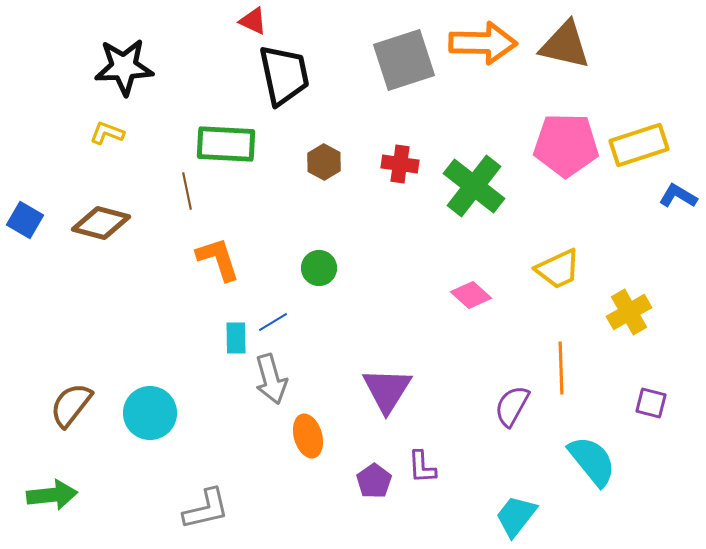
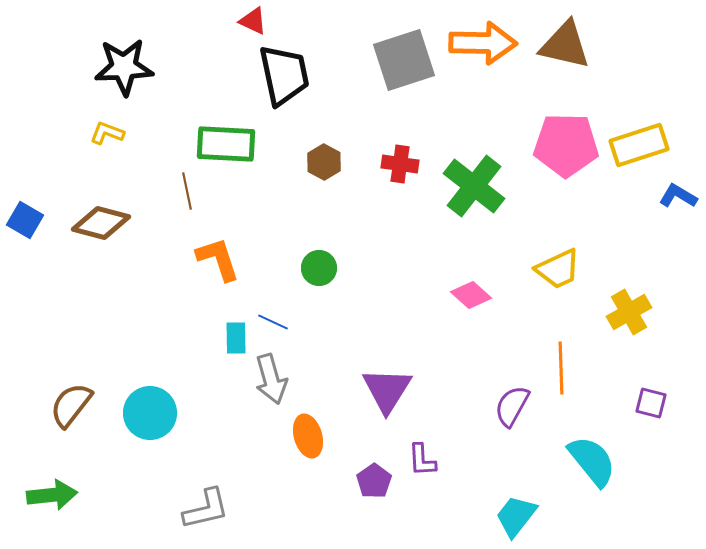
blue line: rotated 56 degrees clockwise
purple L-shape: moved 7 px up
